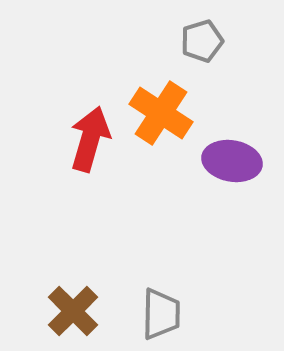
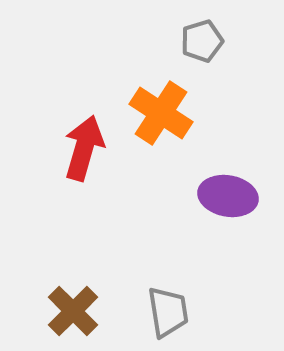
red arrow: moved 6 px left, 9 px down
purple ellipse: moved 4 px left, 35 px down
gray trapezoid: moved 7 px right, 2 px up; rotated 10 degrees counterclockwise
